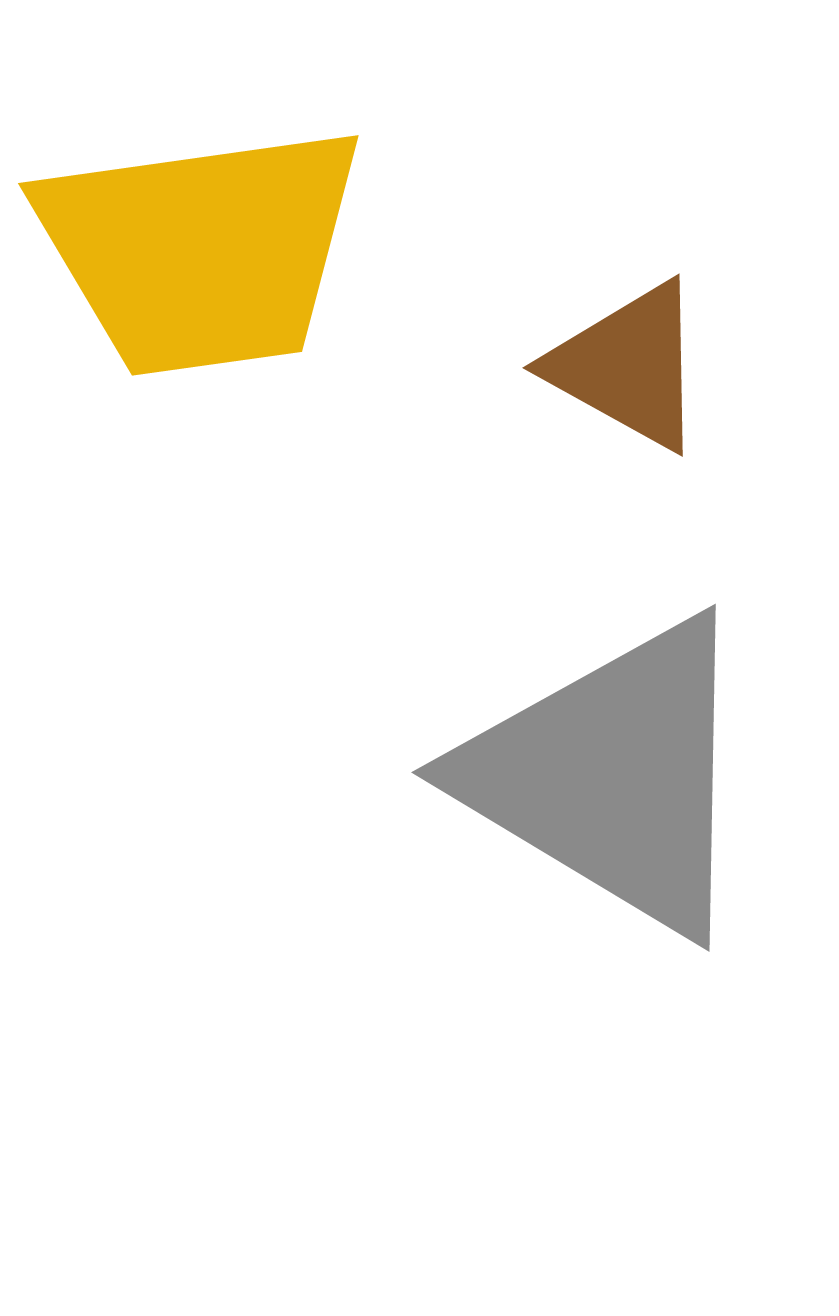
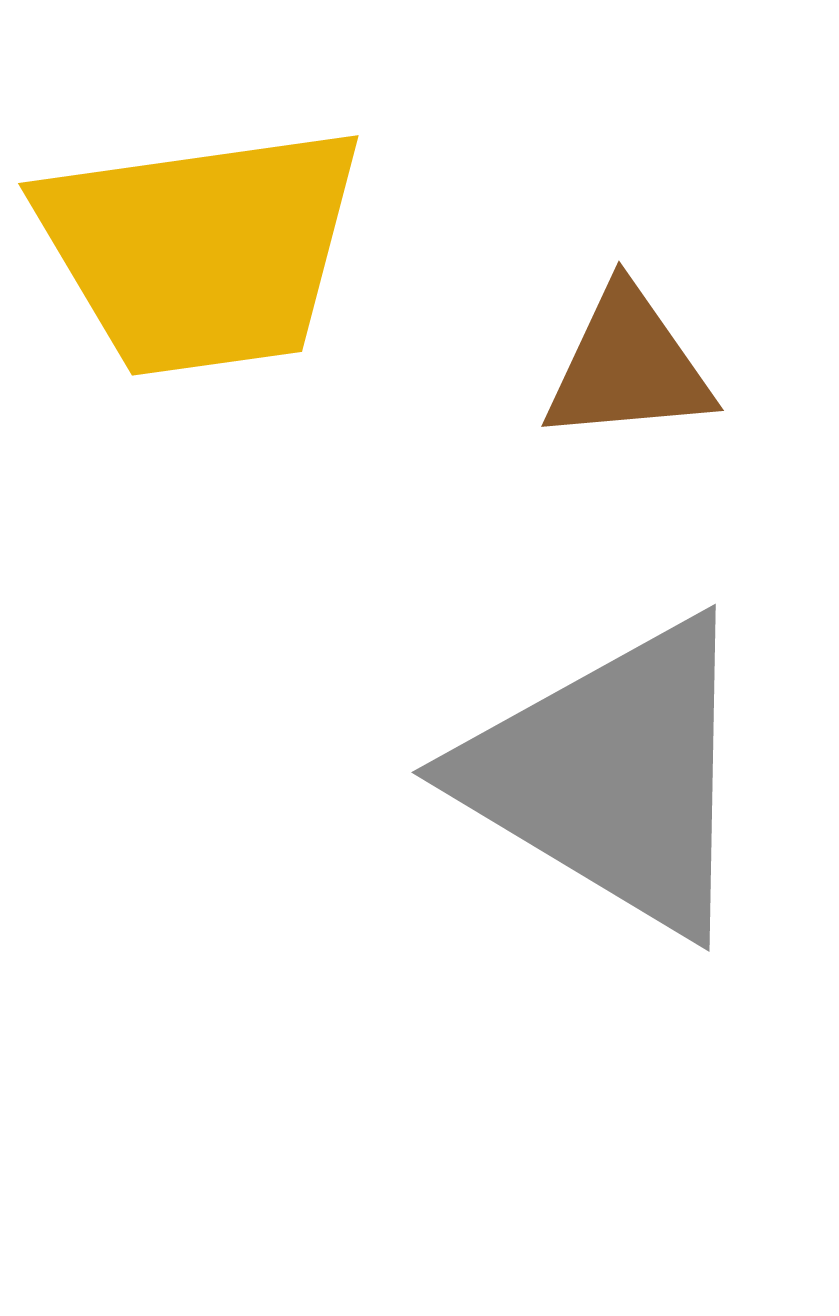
brown triangle: rotated 34 degrees counterclockwise
